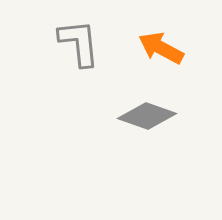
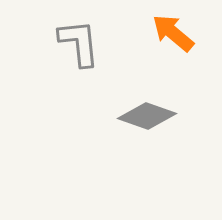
orange arrow: moved 12 px right, 15 px up; rotated 12 degrees clockwise
